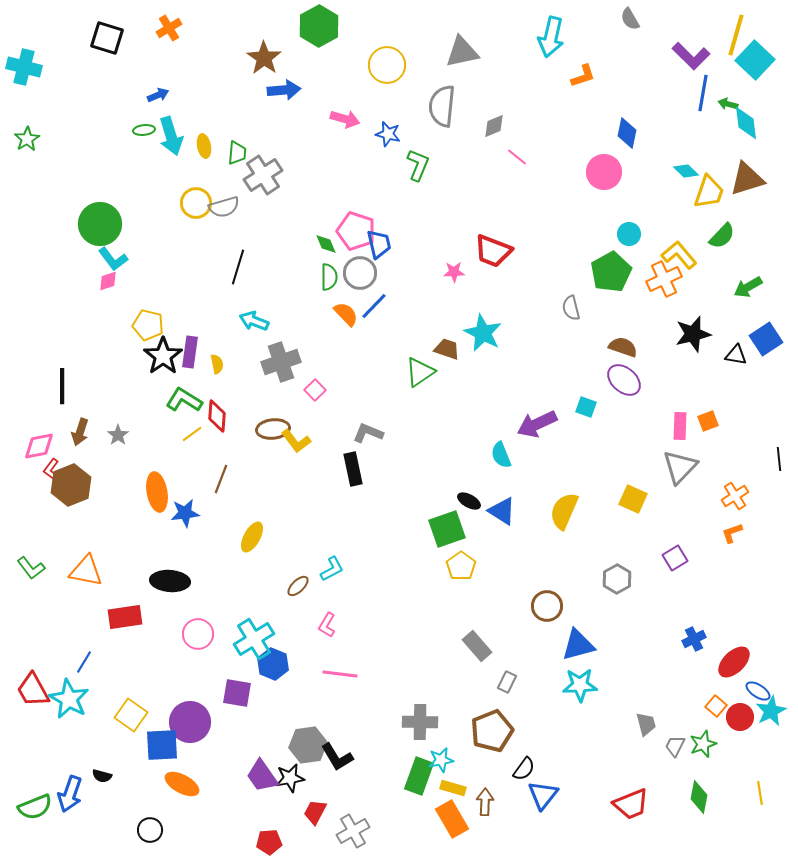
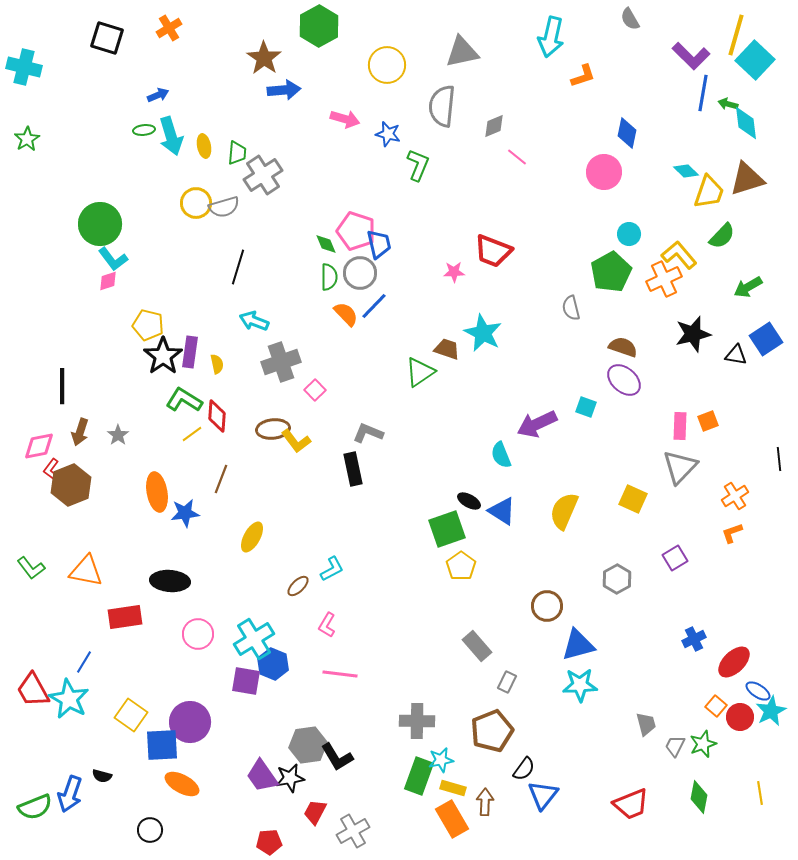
purple square at (237, 693): moved 9 px right, 12 px up
gray cross at (420, 722): moved 3 px left, 1 px up
